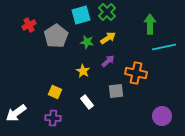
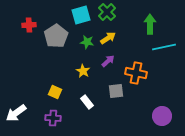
red cross: rotated 24 degrees clockwise
